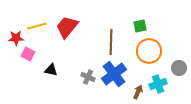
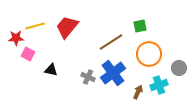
yellow line: moved 2 px left
brown line: rotated 55 degrees clockwise
orange circle: moved 3 px down
blue cross: moved 1 px left, 1 px up
cyan cross: moved 1 px right, 1 px down
